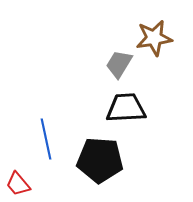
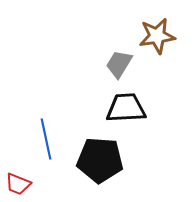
brown star: moved 3 px right, 2 px up
red trapezoid: rotated 28 degrees counterclockwise
